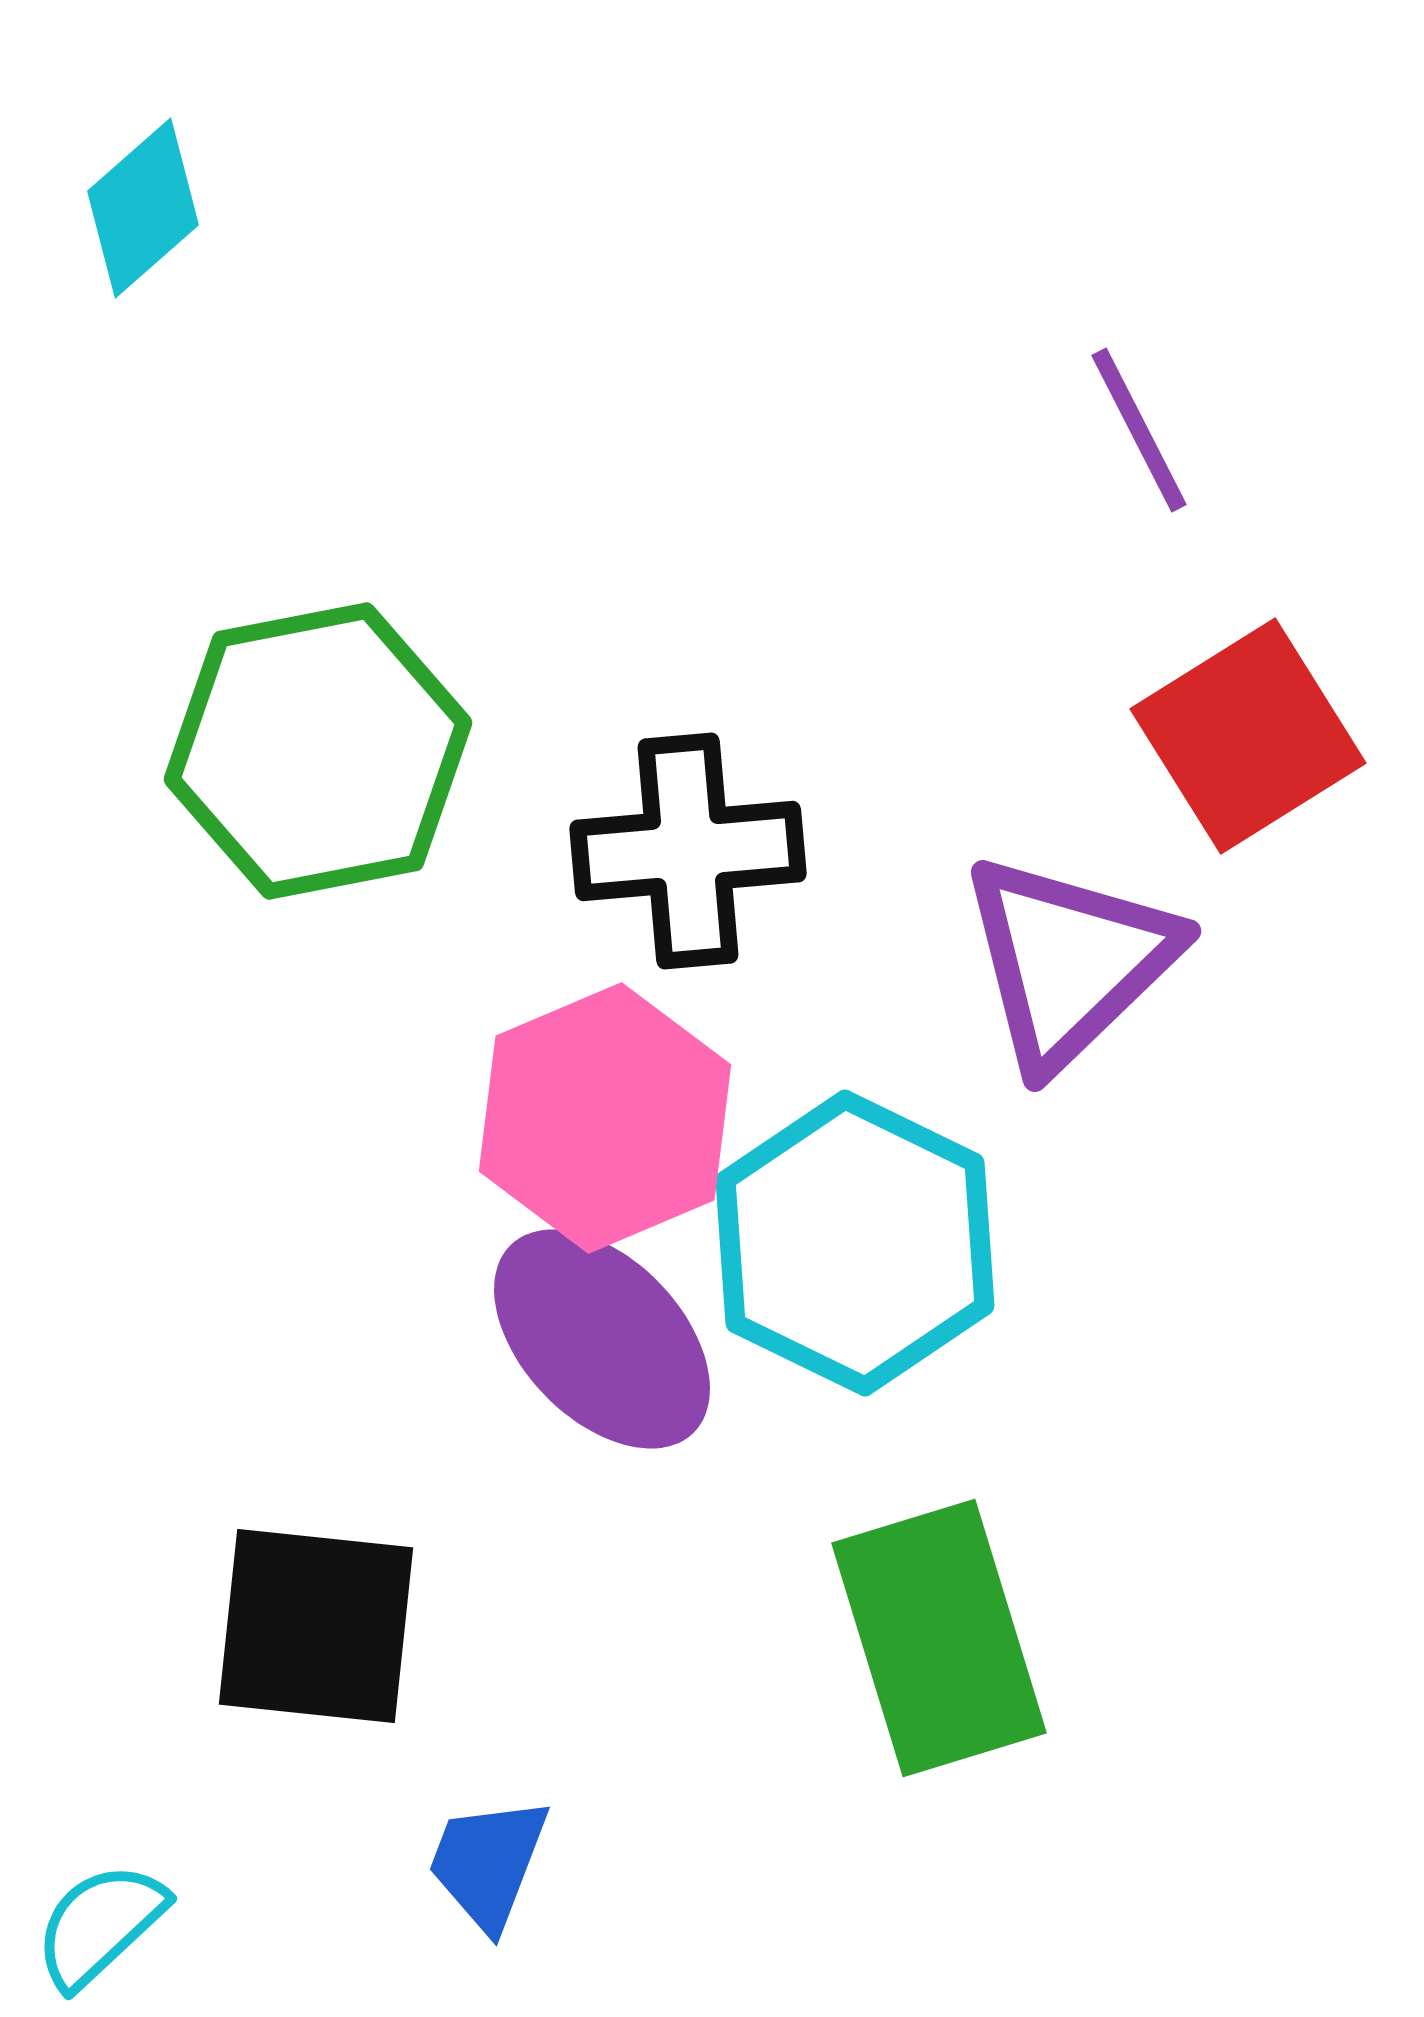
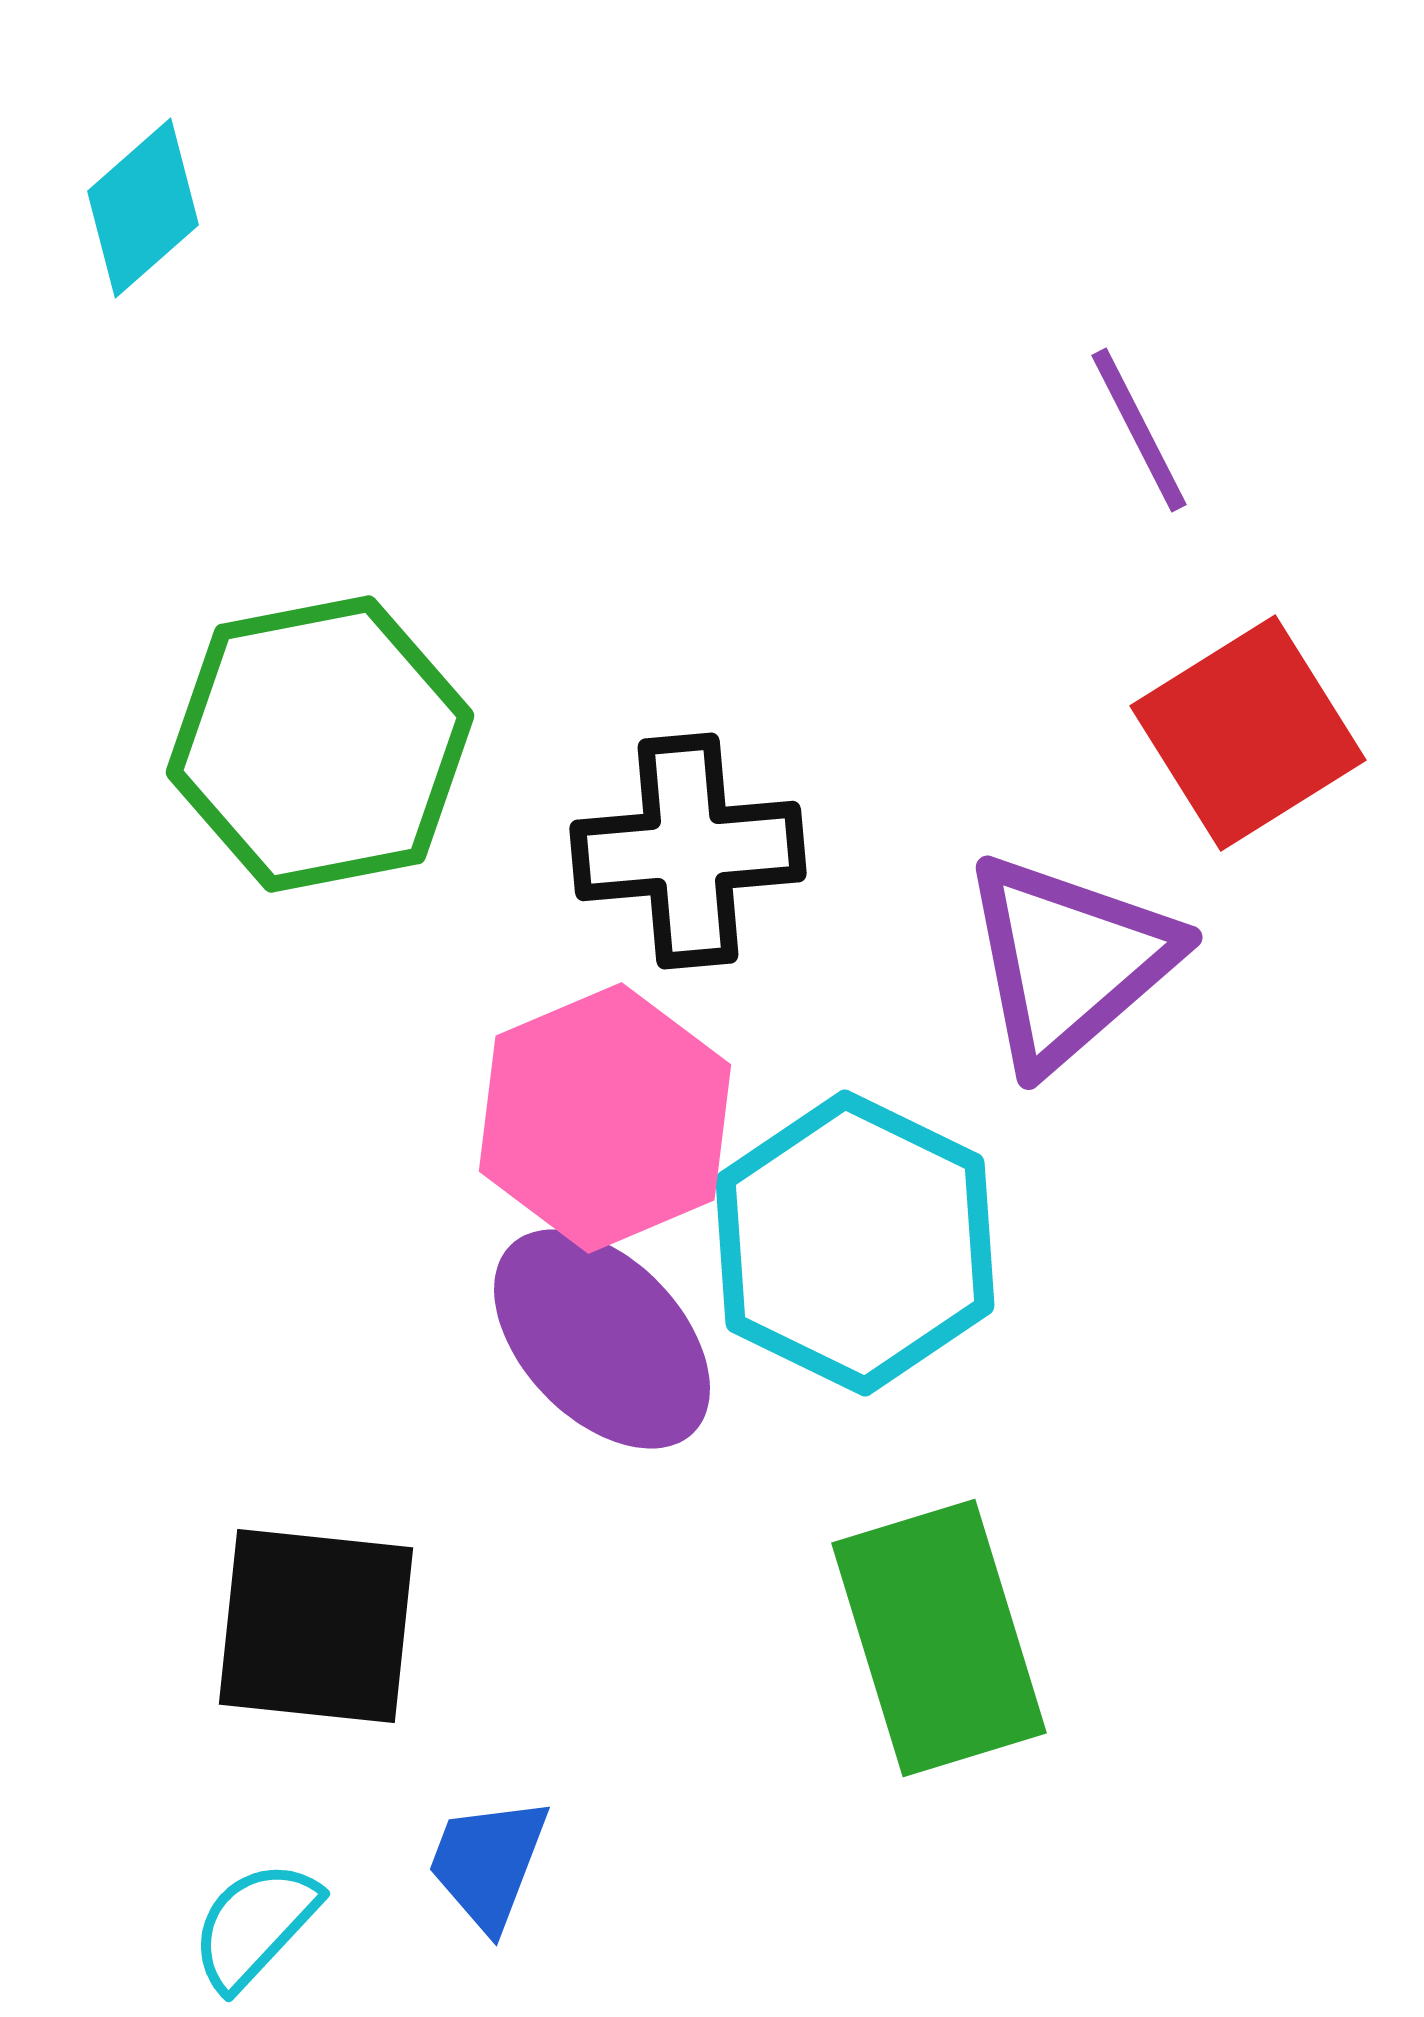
red square: moved 3 px up
green hexagon: moved 2 px right, 7 px up
purple triangle: rotated 3 degrees clockwise
cyan semicircle: moved 155 px right; rotated 4 degrees counterclockwise
